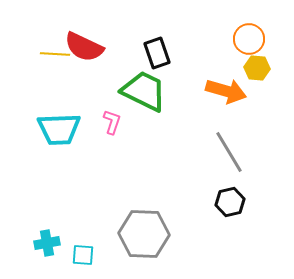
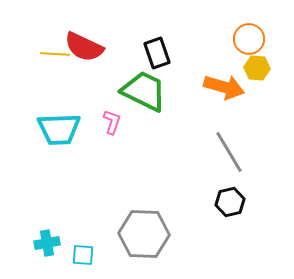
orange arrow: moved 2 px left, 4 px up
